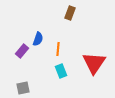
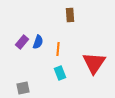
brown rectangle: moved 2 px down; rotated 24 degrees counterclockwise
blue semicircle: moved 3 px down
purple rectangle: moved 9 px up
cyan rectangle: moved 1 px left, 2 px down
